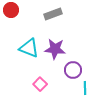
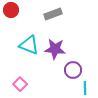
cyan triangle: moved 3 px up
pink square: moved 20 px left
